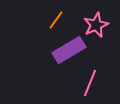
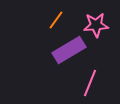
pink star: rotated 20 degrees clockwise
